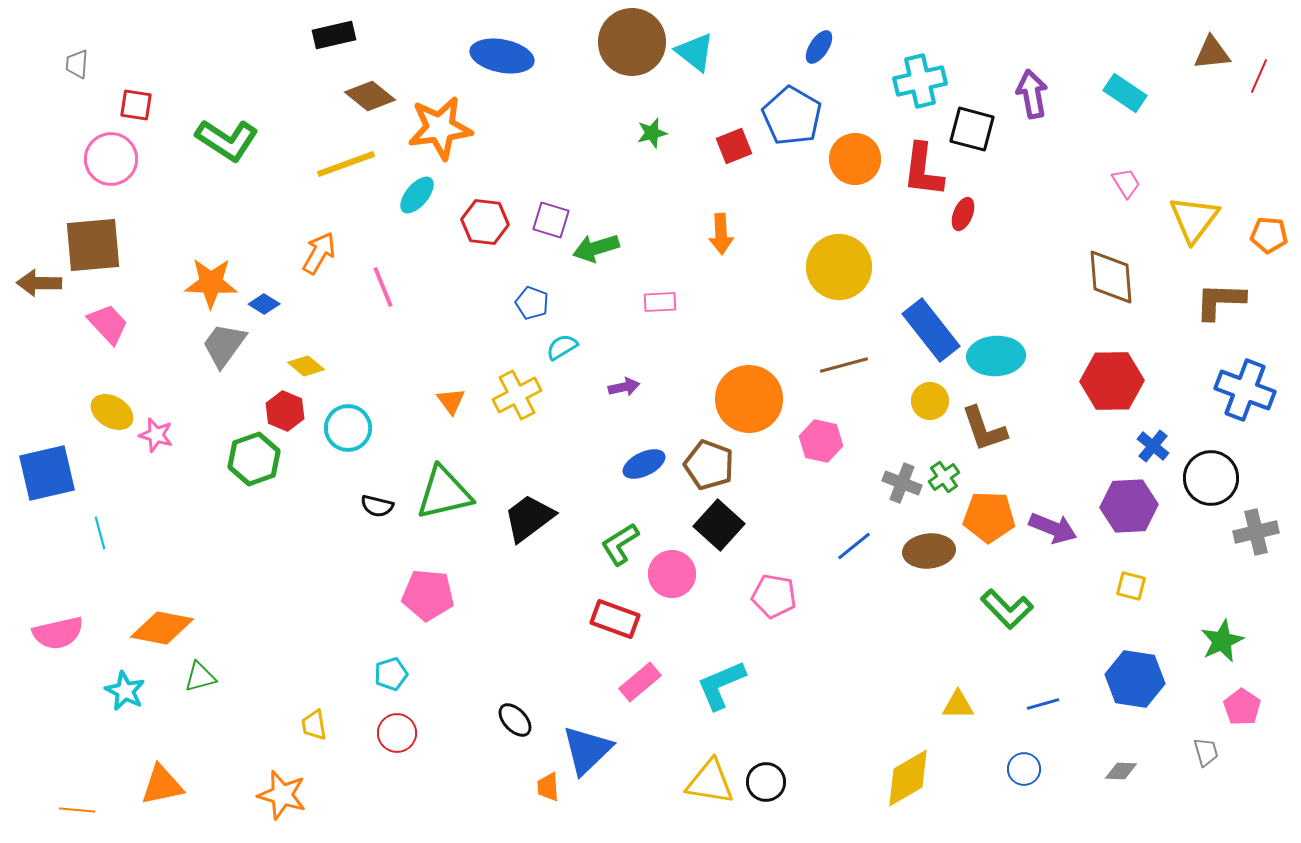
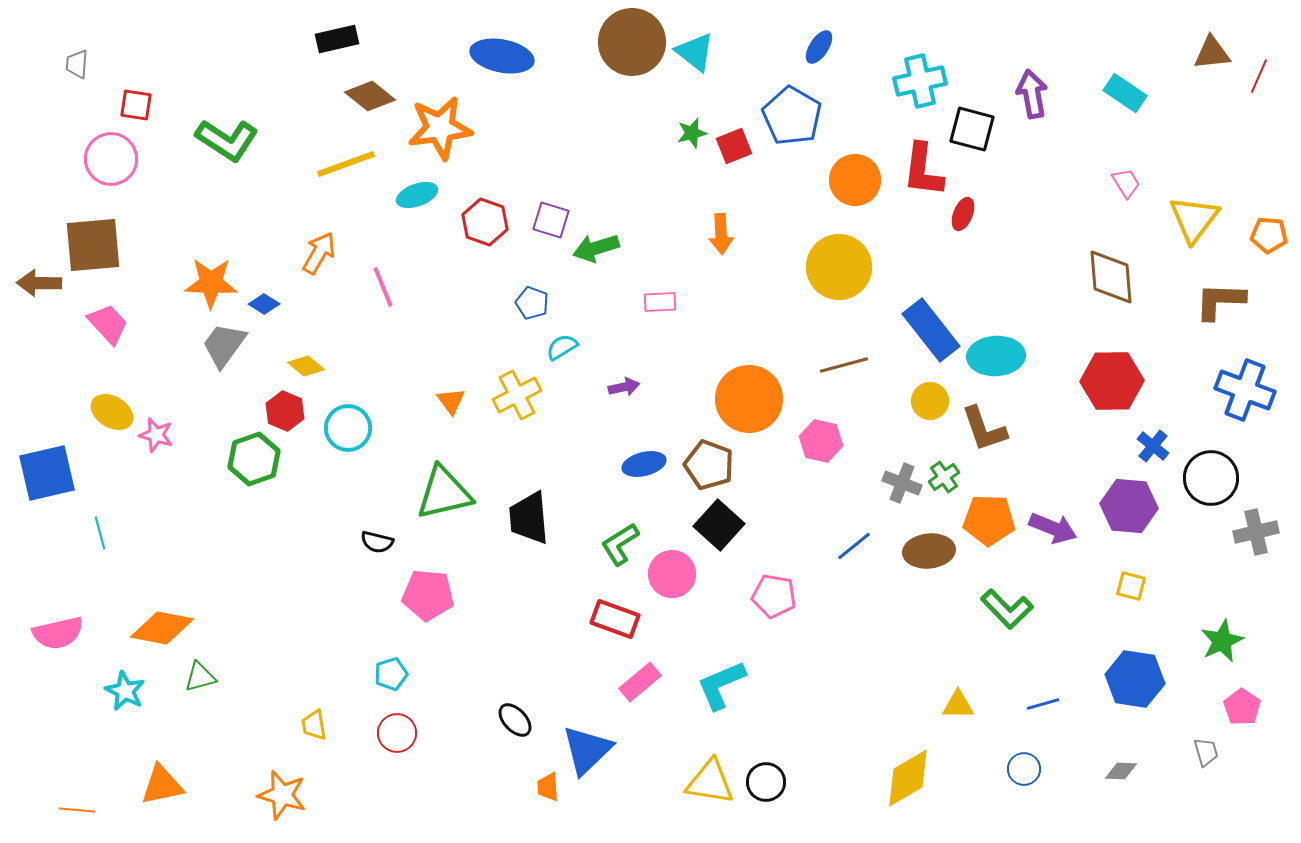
black rectangle at (334, 35): moved 3 px right, 4 px down
green star at (652, 133): moved 40 px right
orange circle at (855, 159): moved 21 px down
cyan ellipse at (417, 195): rotated 30 degrees clockwise
red hexagon at (485, 222): rotated 12 degrees clockwise
blue ellipse at (644, 464): rotated 12 degrees clockwise
black semicircle at (377, 506): moved 36 px down
purple hexagon at (1129, 506): rotated 8 degrees clockwise
orange pentagon at (989, 517): moved 3 px down
black trapezoid at (529, 518): rotated 58 degrees counterclockwise
